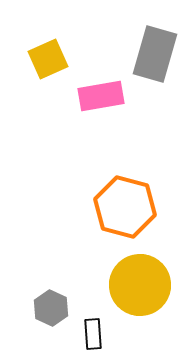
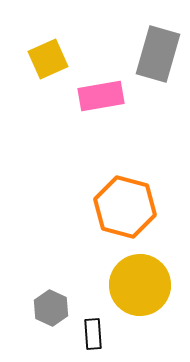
gray rectangle: moved 3 px right
